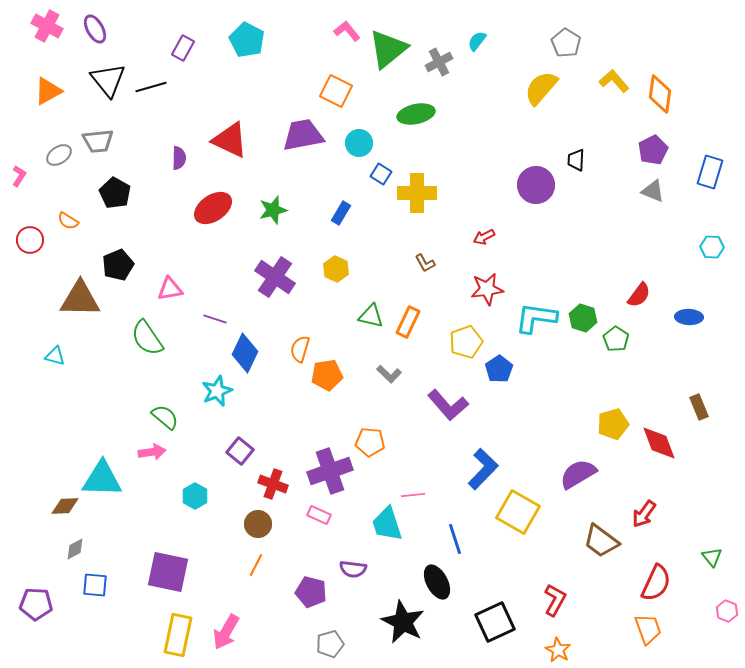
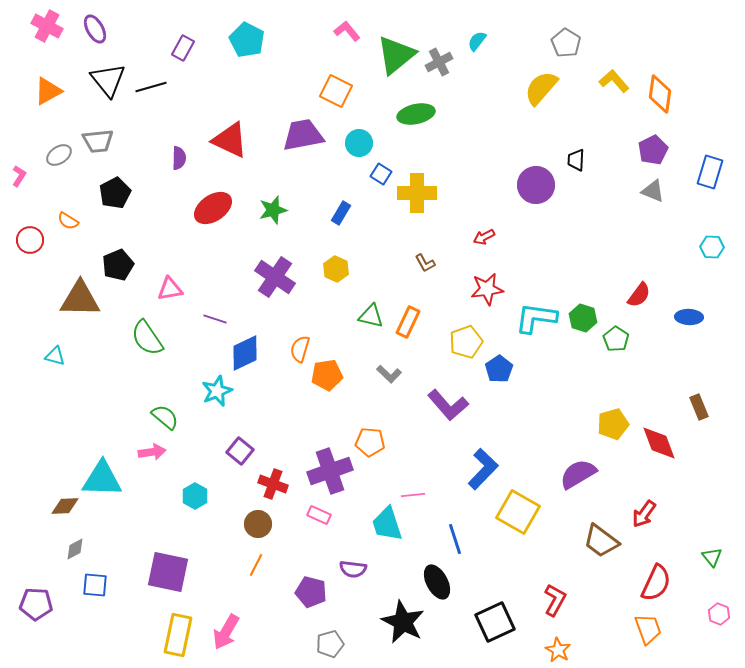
green triangle at (388, 49): moved 8 px right, 6 px down
black pentagon at (115, 193): rotated 16 degrees clockwise
blue diamond at (245, 353): rotated 39 degrees clockwise
pink hexagon at (727, 611): moved 8 px left, 3 px down
